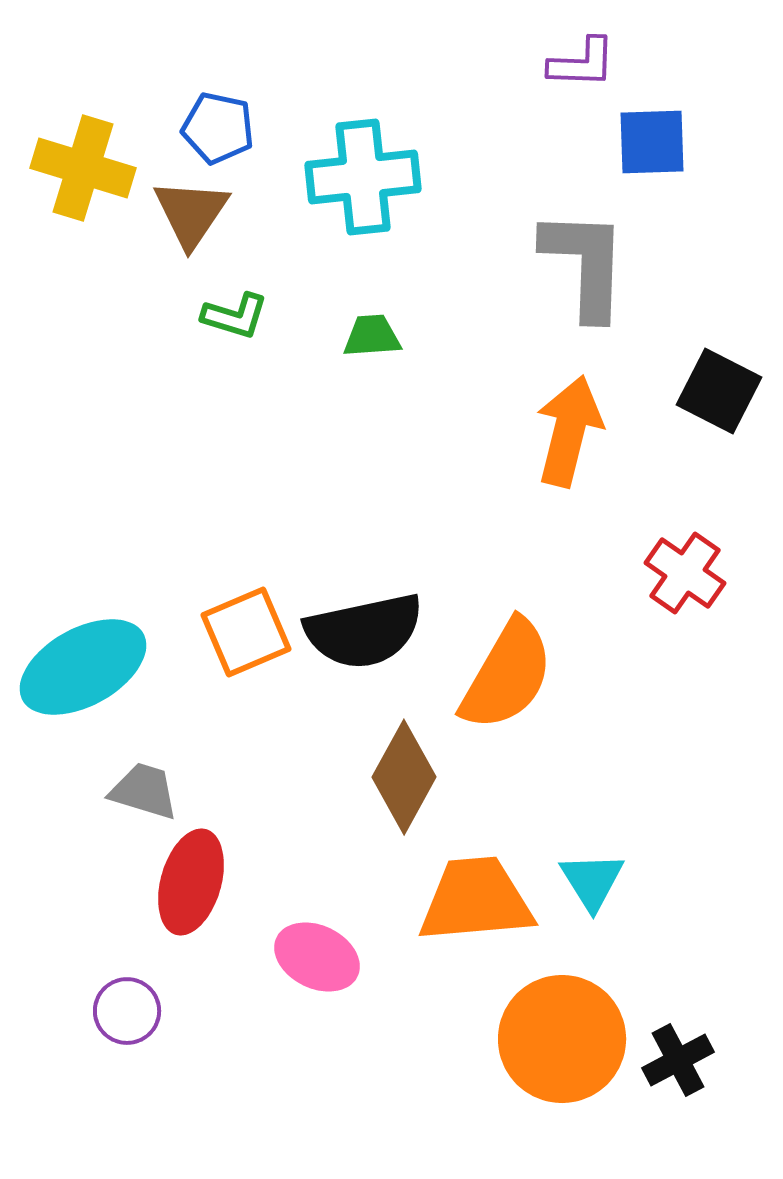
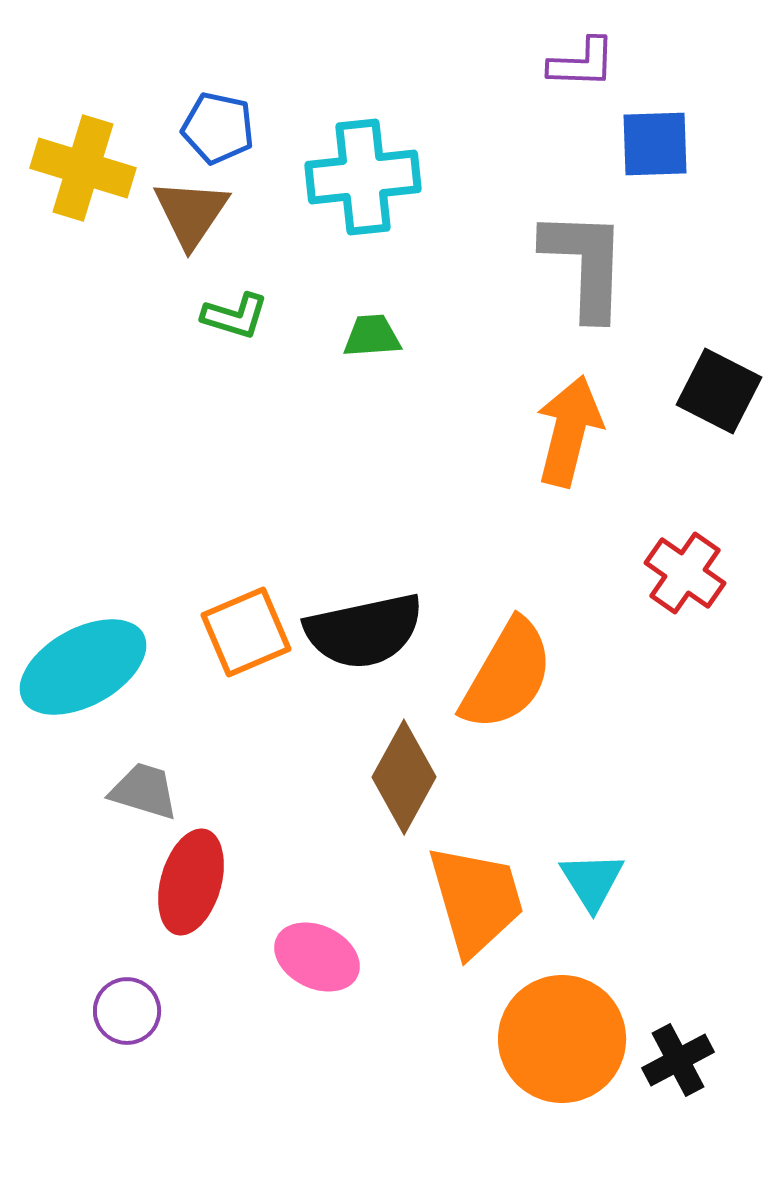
blue square: moved 3 px right, 2 px down
orange trapezoid: rotated 79 degrees clockwise
